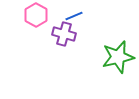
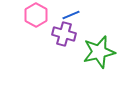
blue line: moved 3 px left, 1 px up
green star: moved 19 px left, 5 px up
